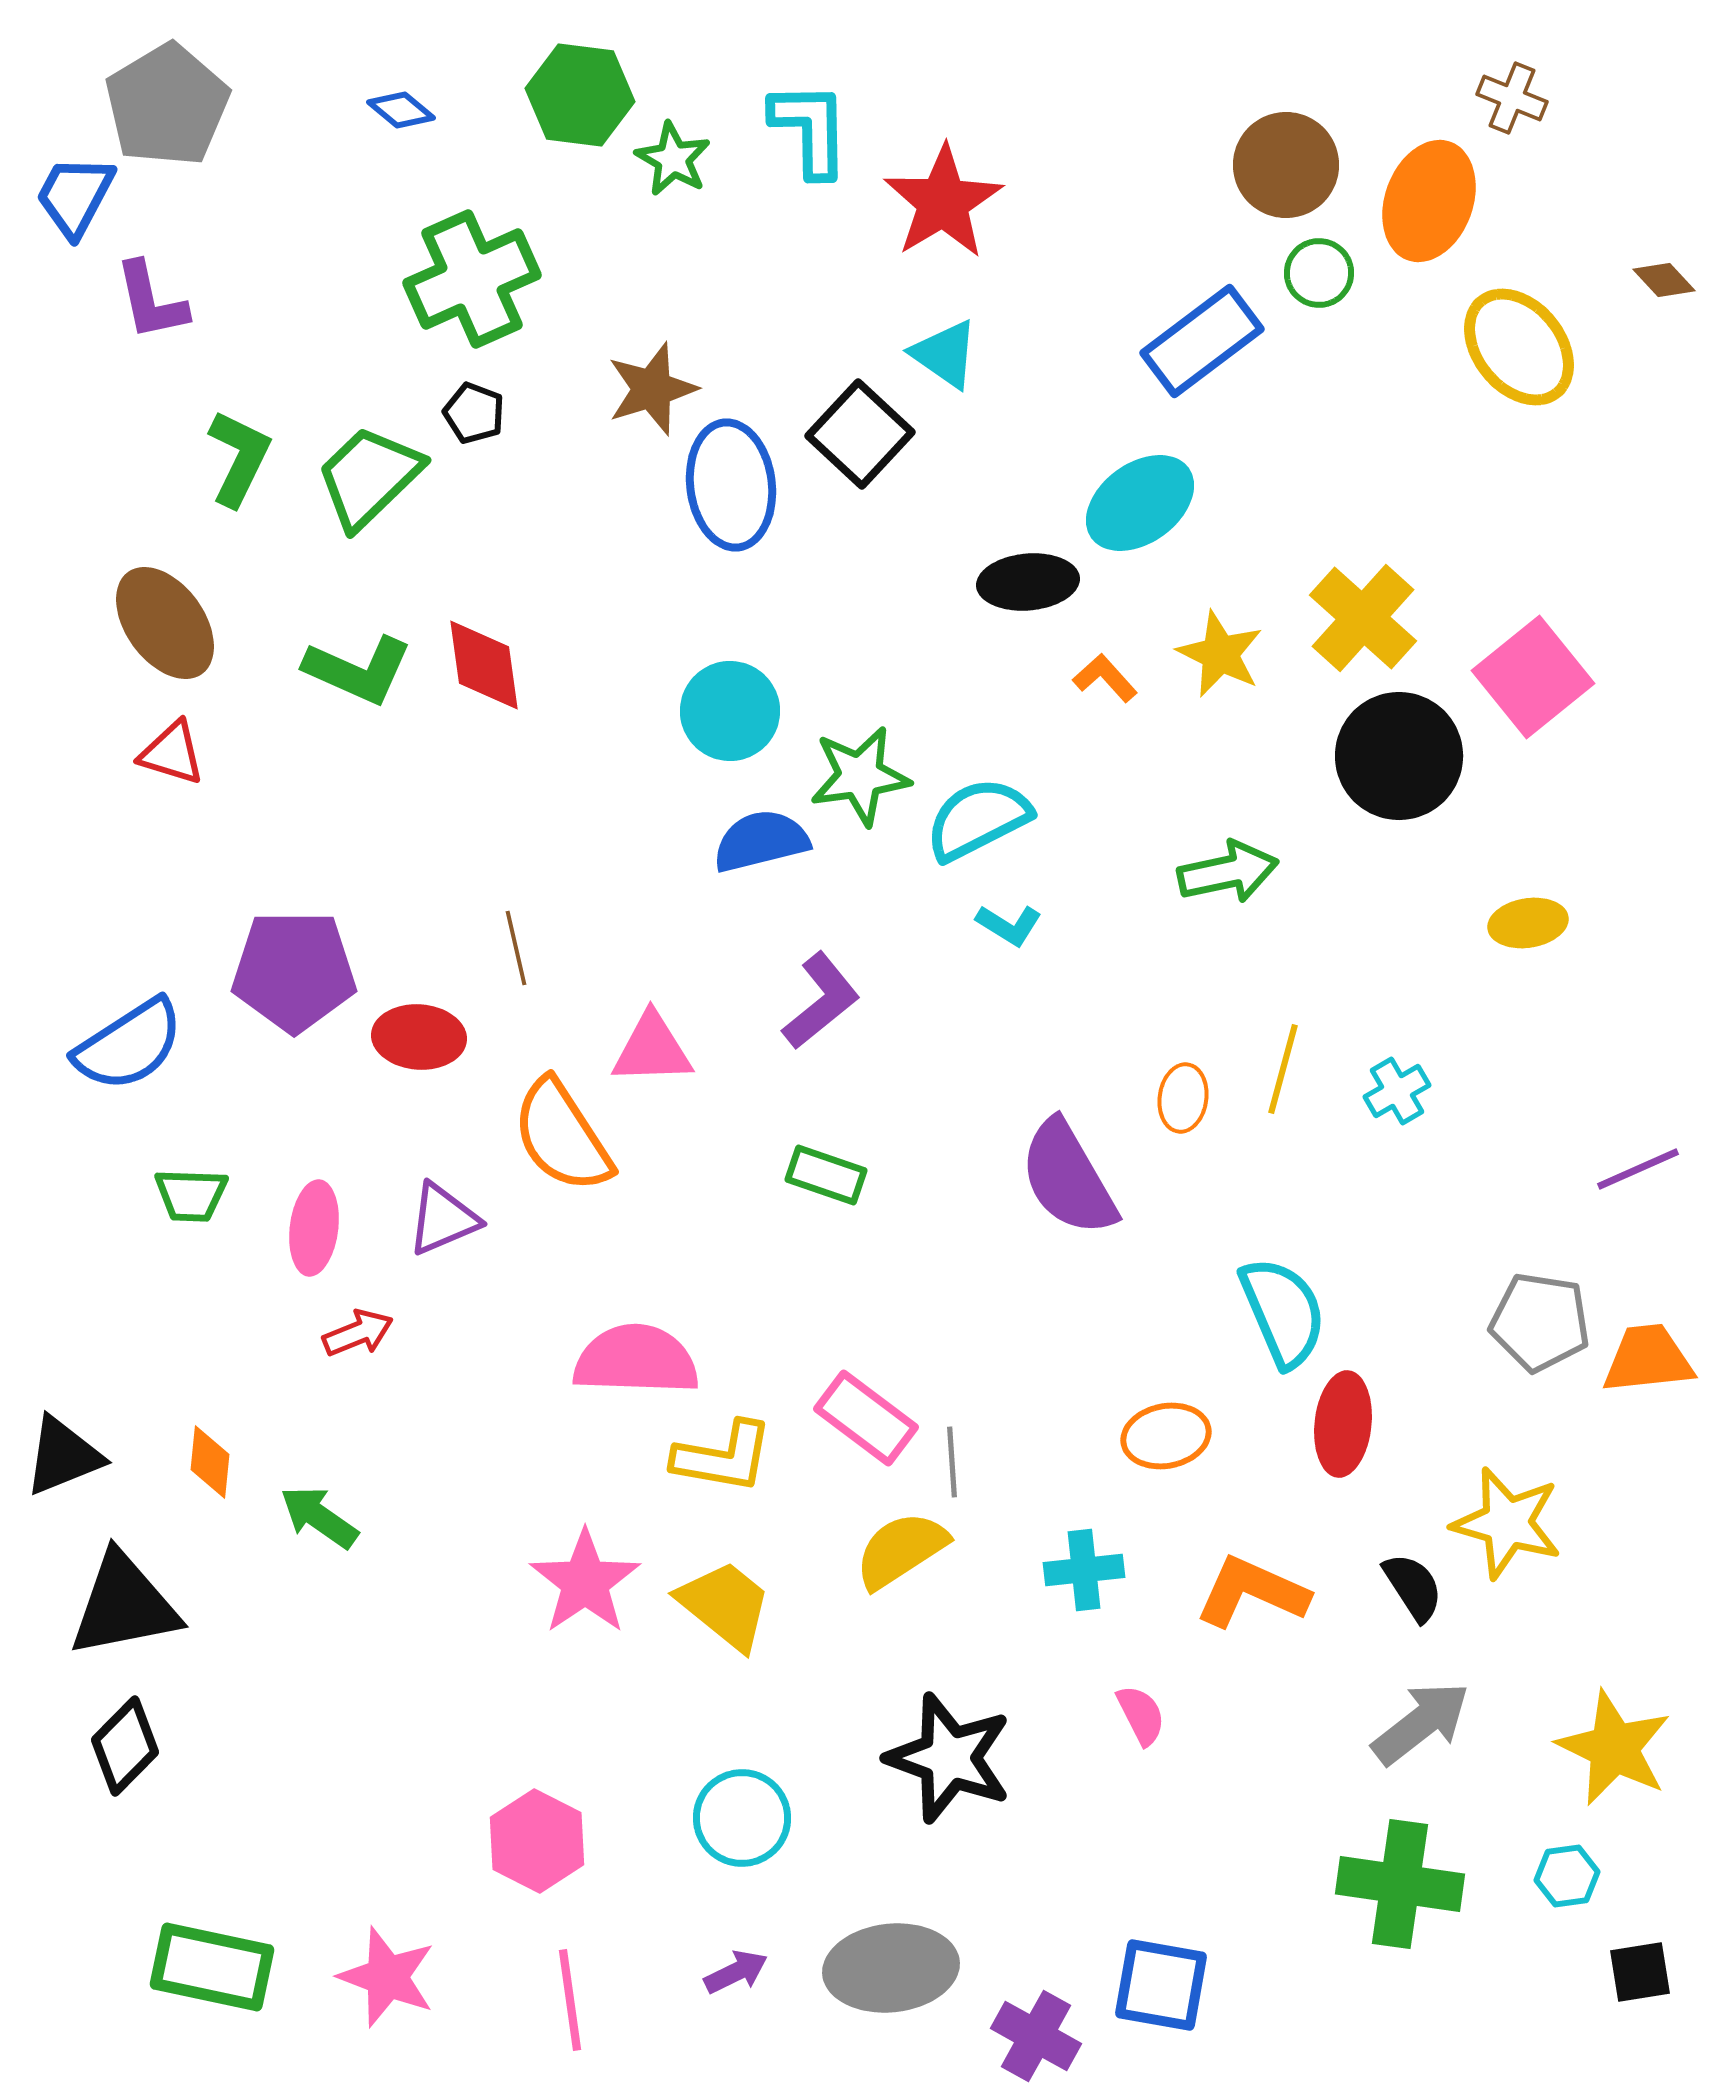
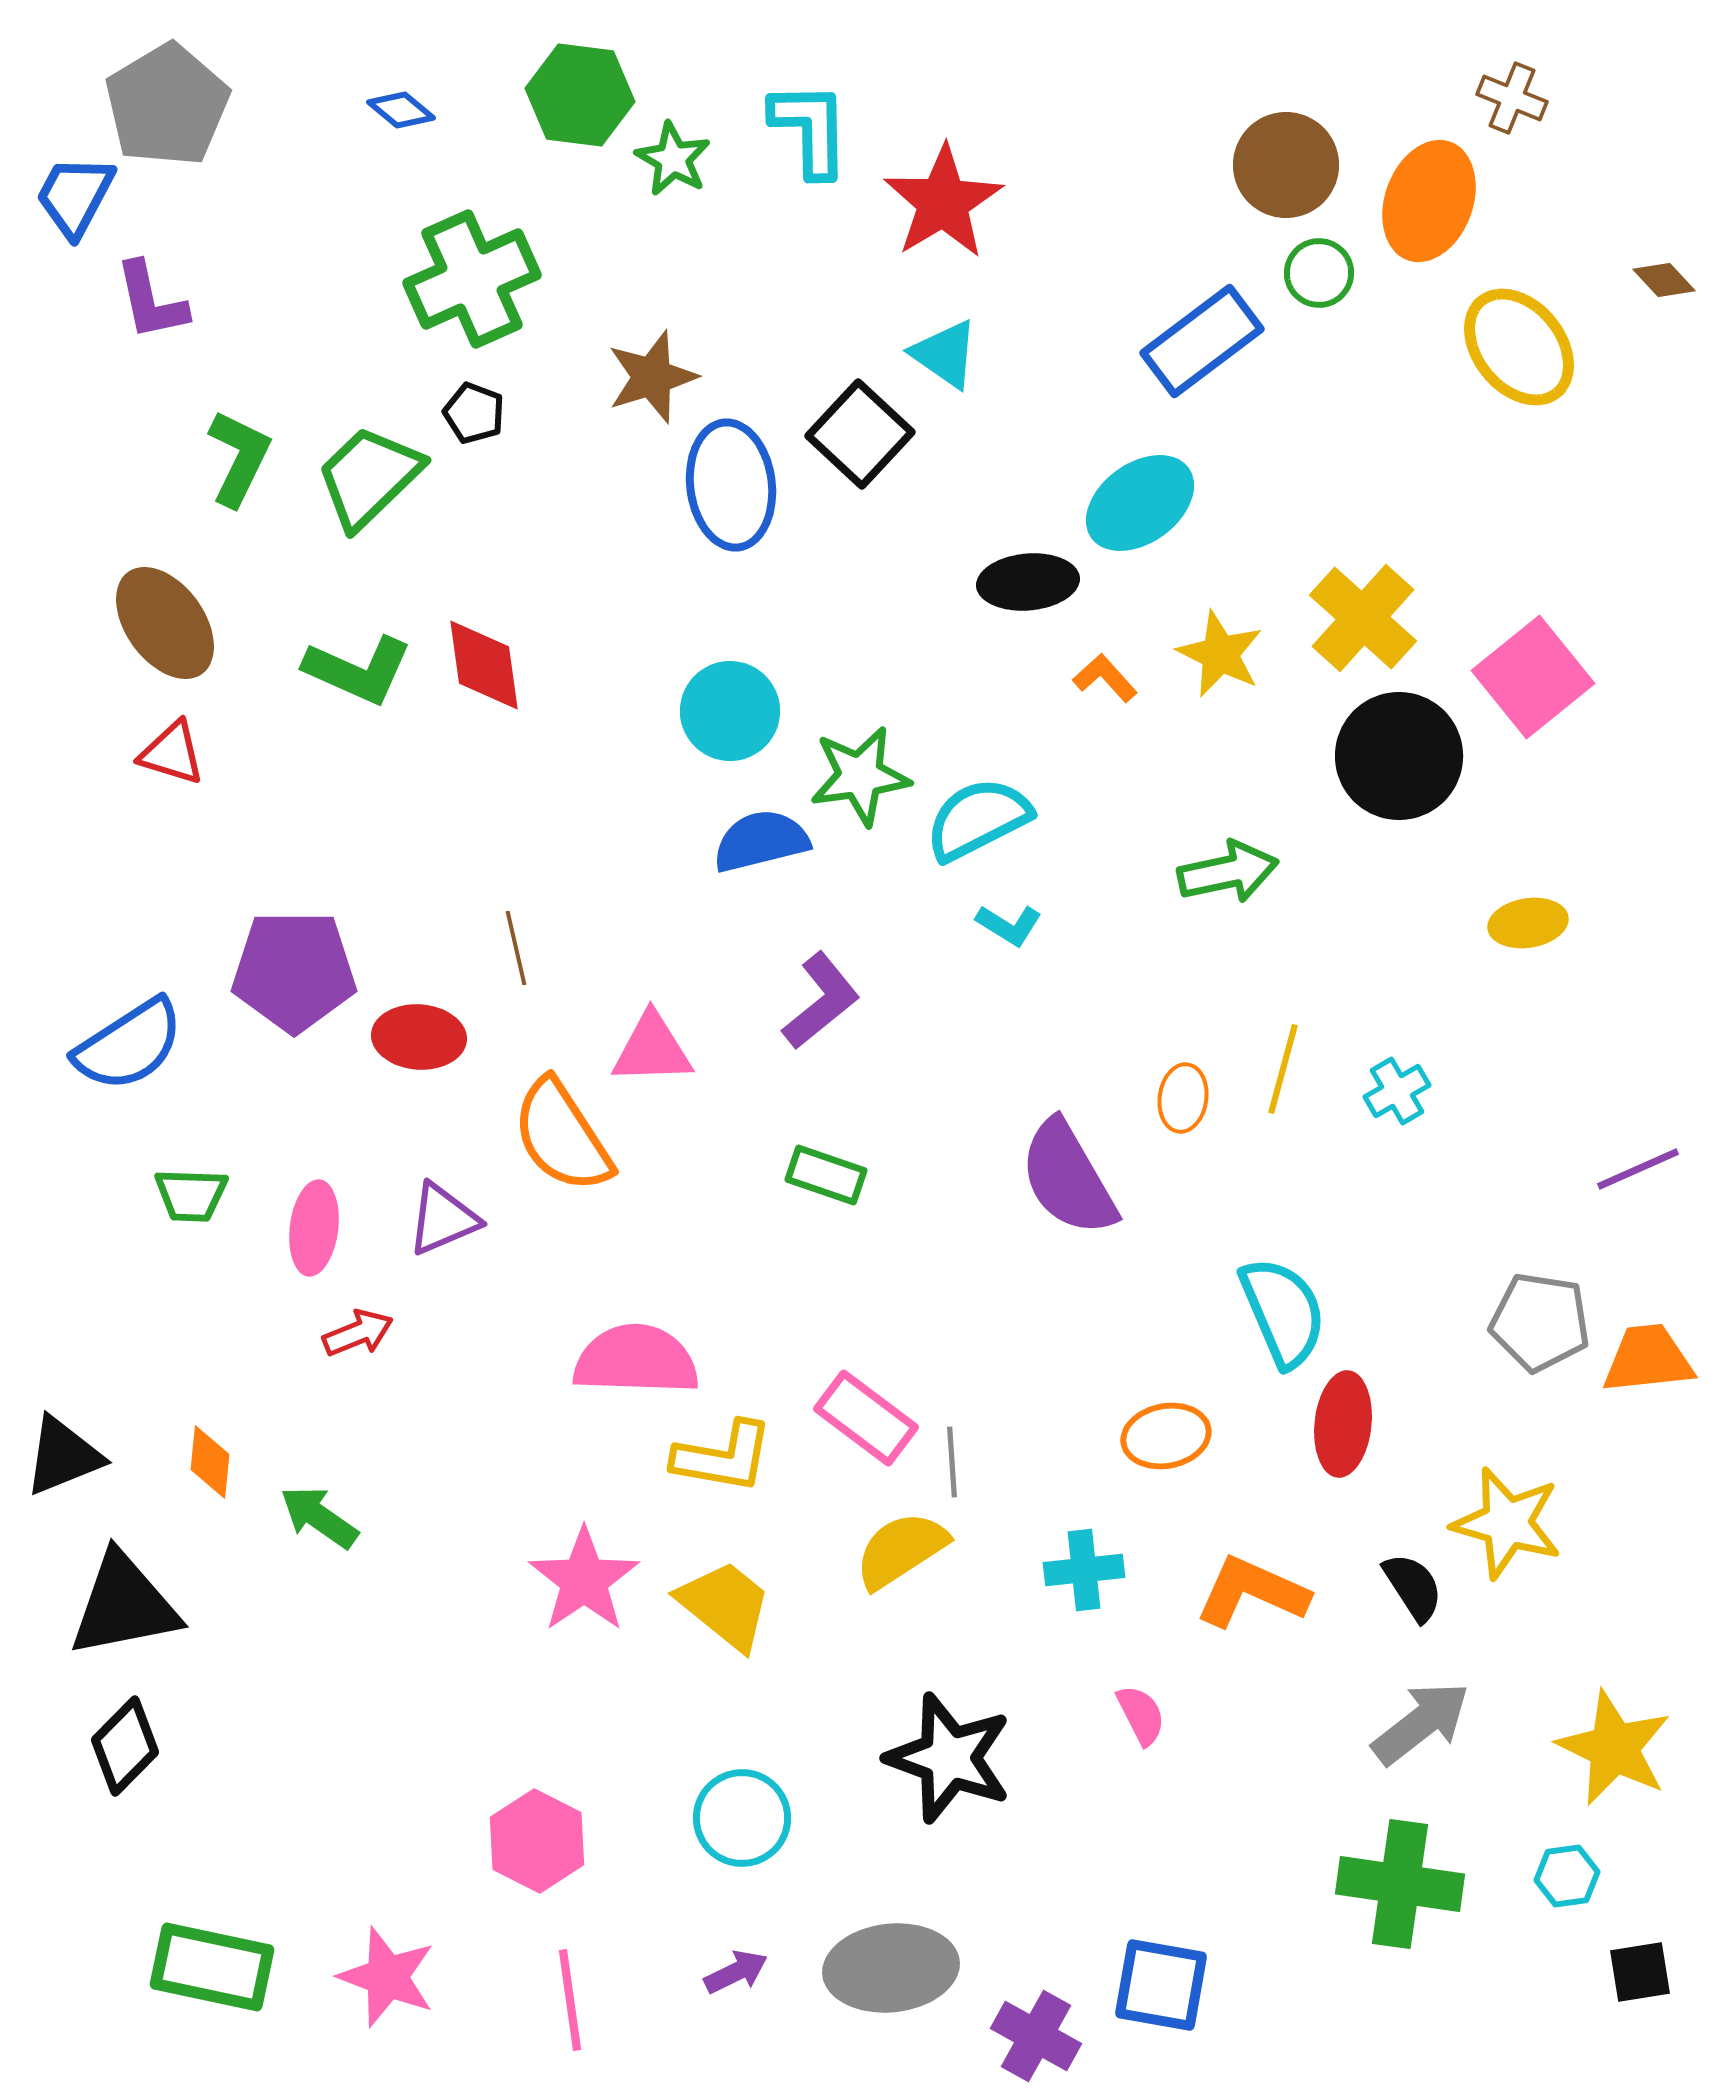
brown star at (652, 389): moved 12 px up
pink star at (585, 1582): moved 1 px left, 2 px up
